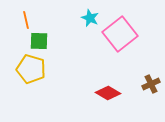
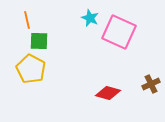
orange line: moved 1 px right
pink square: moved 1 px left, 2 px up; rotated 28 degrees counterclockwise
yellow pentagon: rotated 12 degrees clockwise
red diamond: rotated 15 degrees counterclockwise
